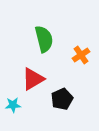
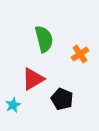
orange cross: moved 1 px left, 1 px up
black pentagon: rotated 25 degrees counterclockwise
cyan star: rotated 21 degrees counterclockwise
